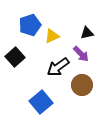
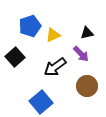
blue pentagon: moved 1 px down
yellow triangle: moved 1 px right, 1 px up
black arrow: moved 3 px left
brown circle: moved 5 px right, 1 px down
